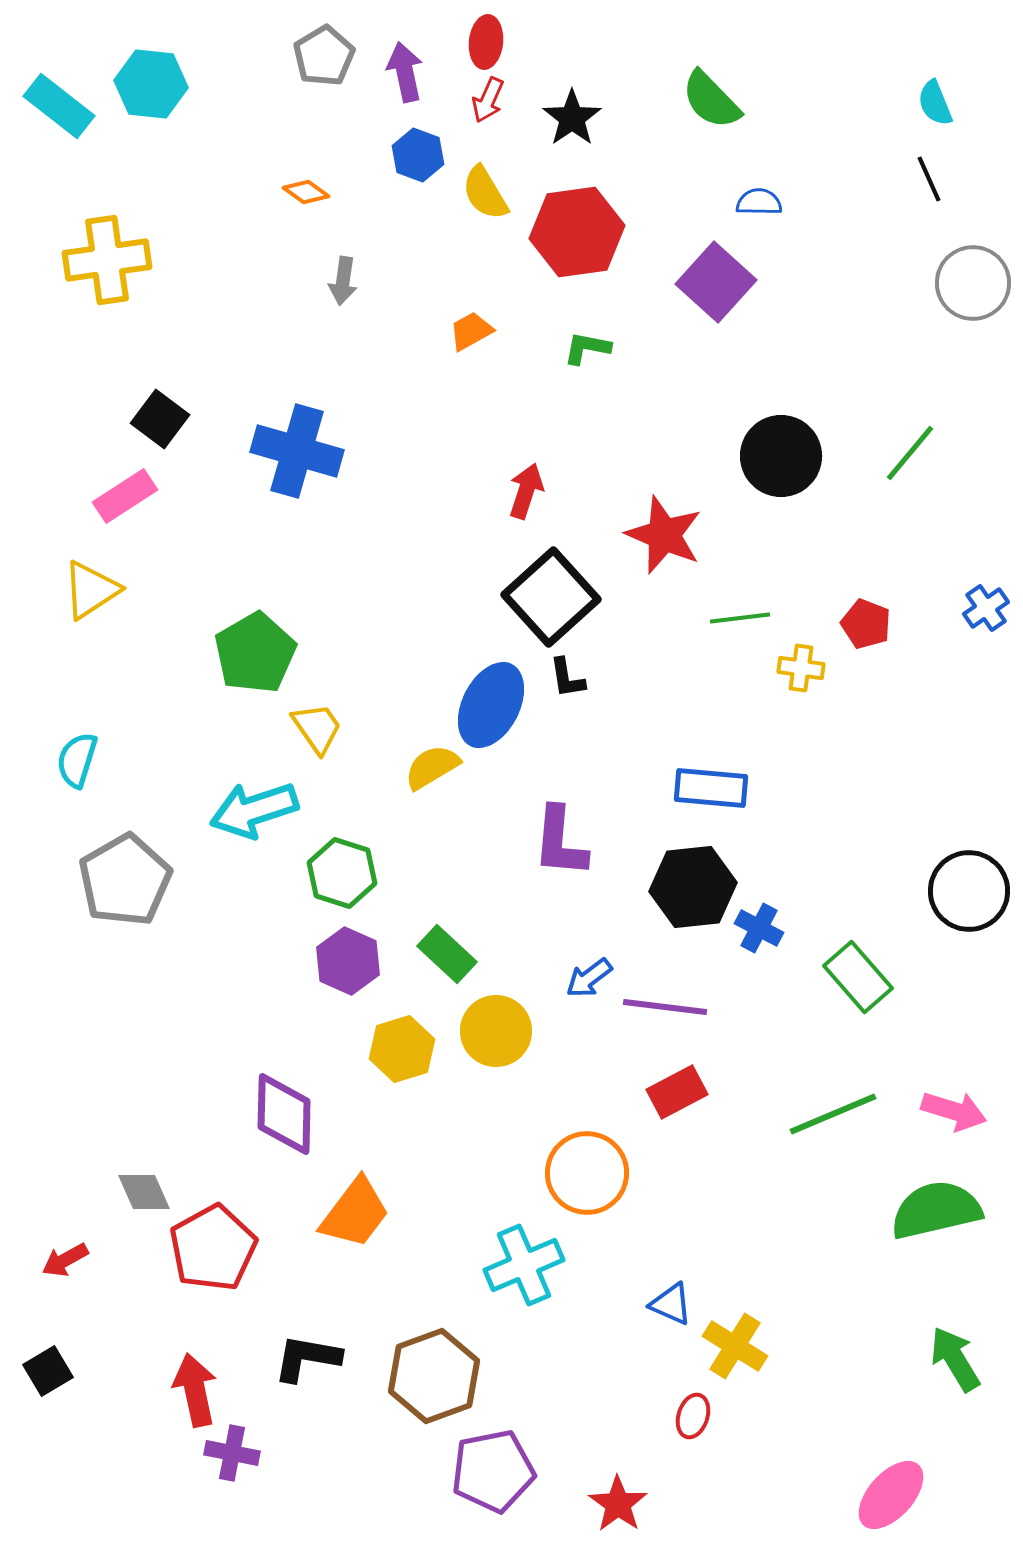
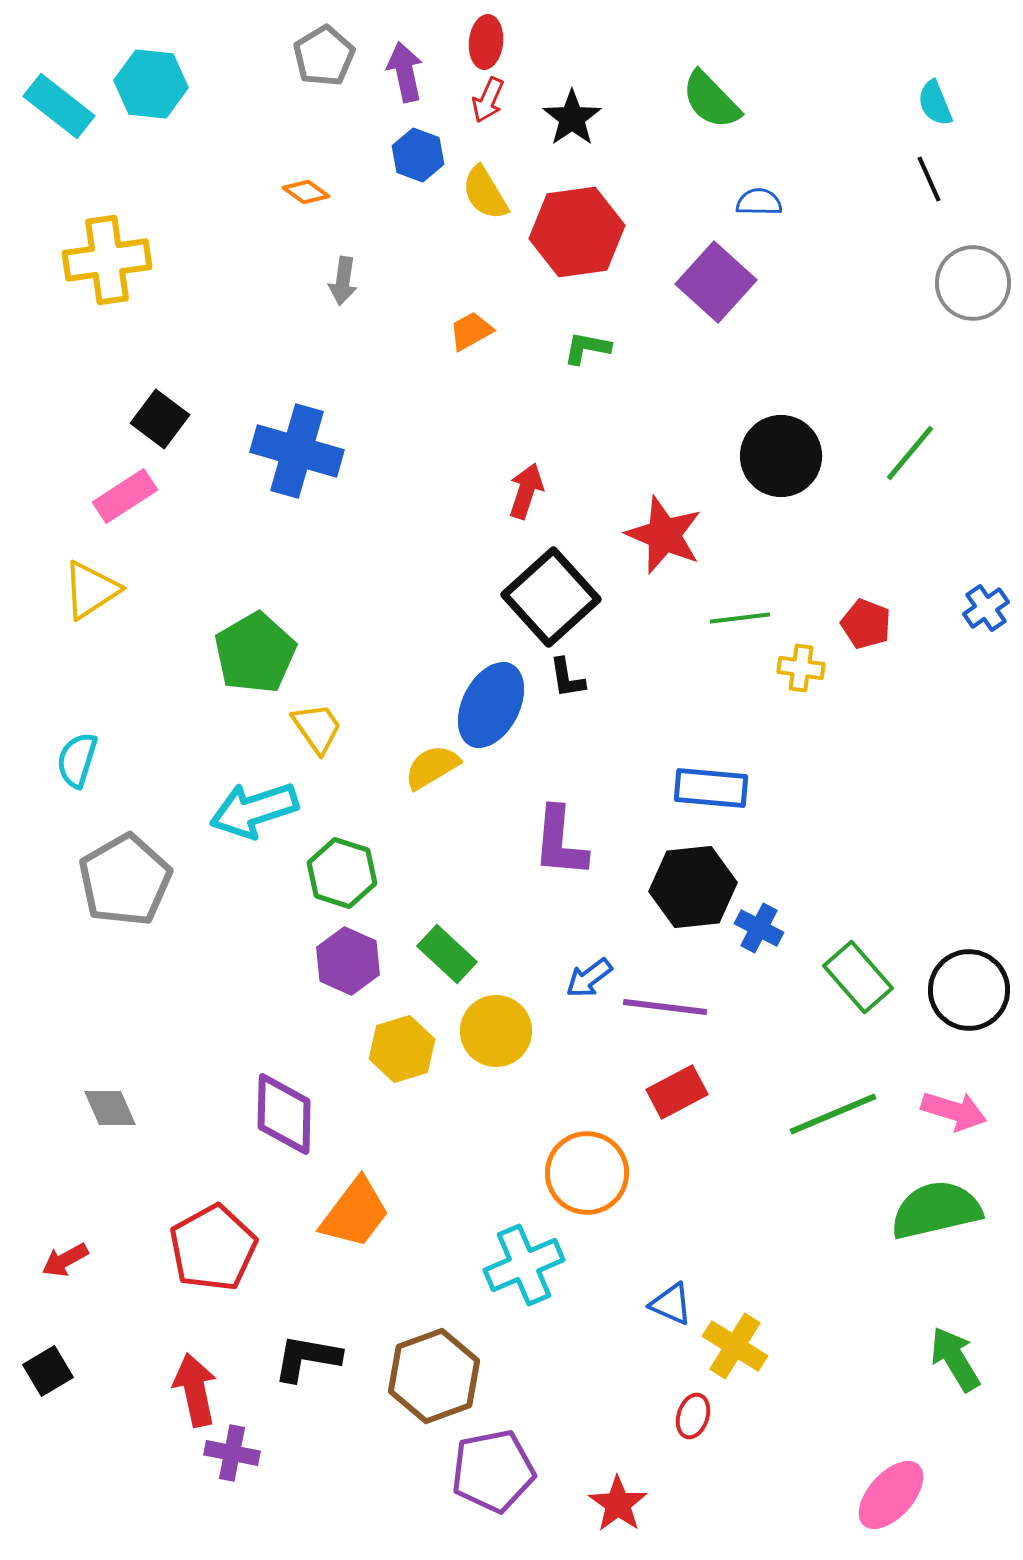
black circle at (969, 891): moved 99 px down
gray diamond at (144, 1192): moved 34 px left, 84 px up
